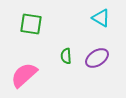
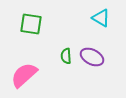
purple ellipse: moved 5 px left, 1 px up; rotated 60 degrees clockwise
